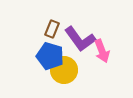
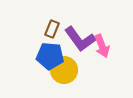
pink arrow: moved 5 px up
blue pentagon: rotated 12 degrees counterclockwise
